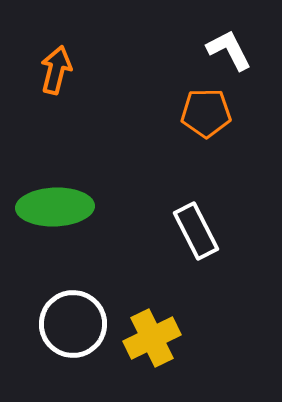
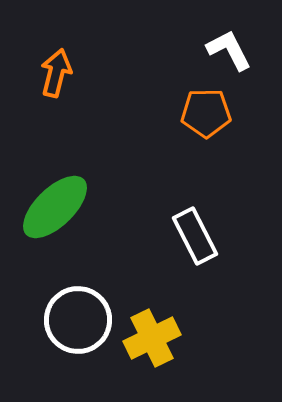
orange arrow: moved 3 px down
green ellipse: rotated 42 degrees counterclockwise
white rectangle: moved 1 px left, 5 px down
white circle: moved 5 px right, 4 px up
